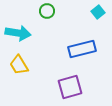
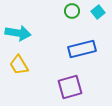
green circle: moved 25 px right
